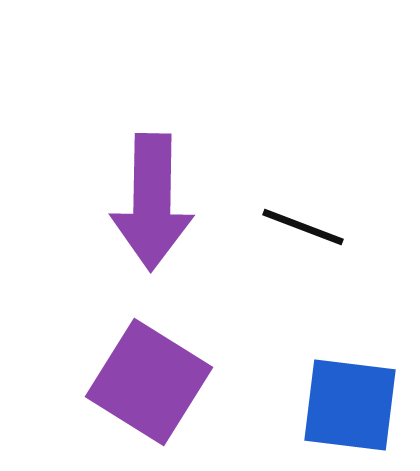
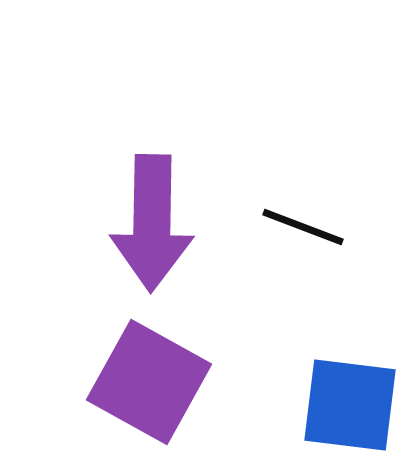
purple arrow: moved 21 px down
purple square: rotated 3 degrees counterclockwise
